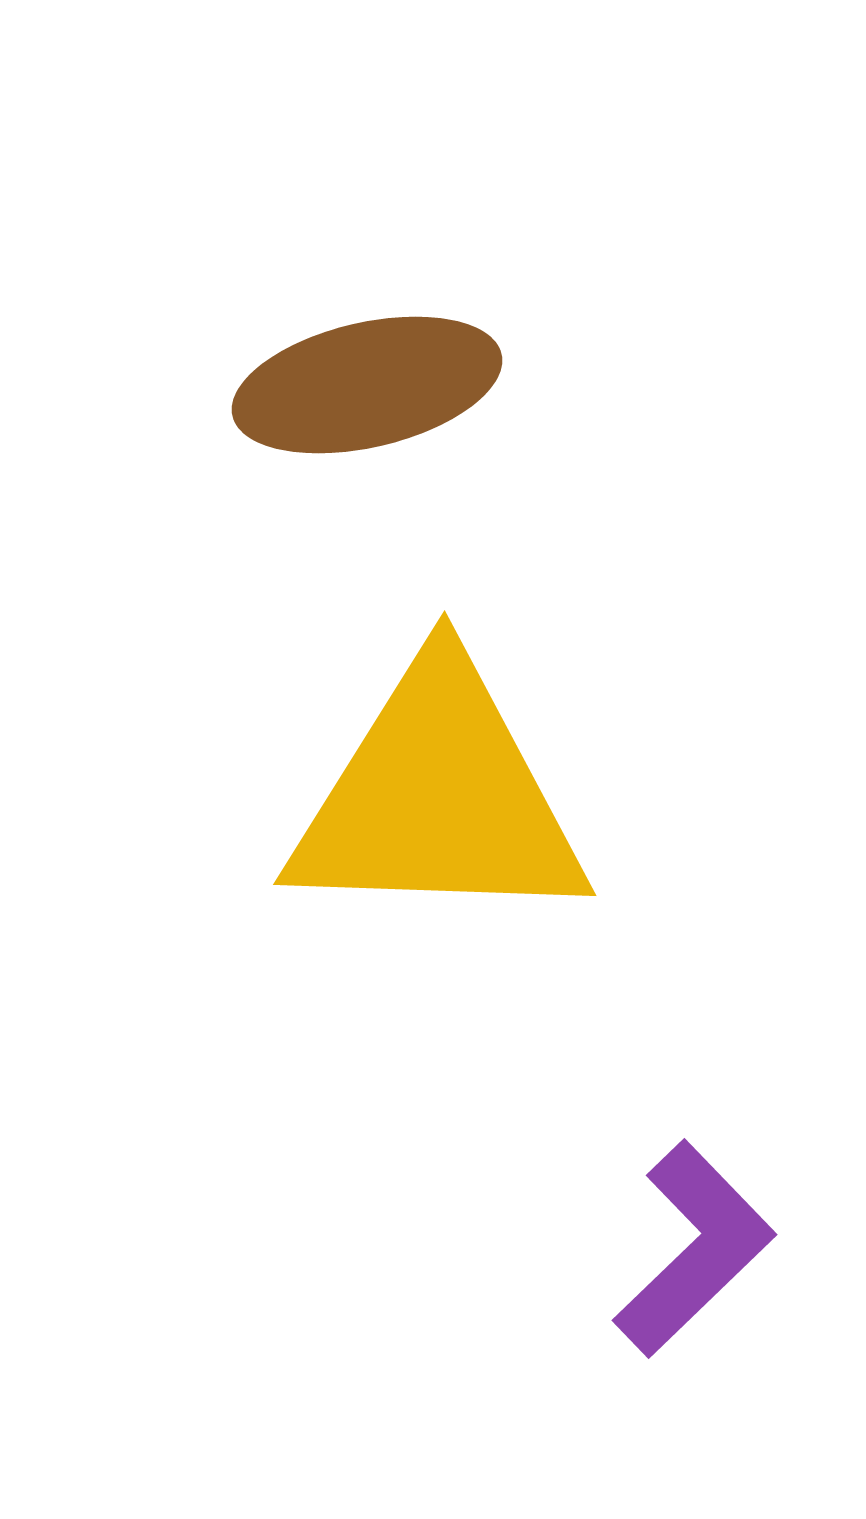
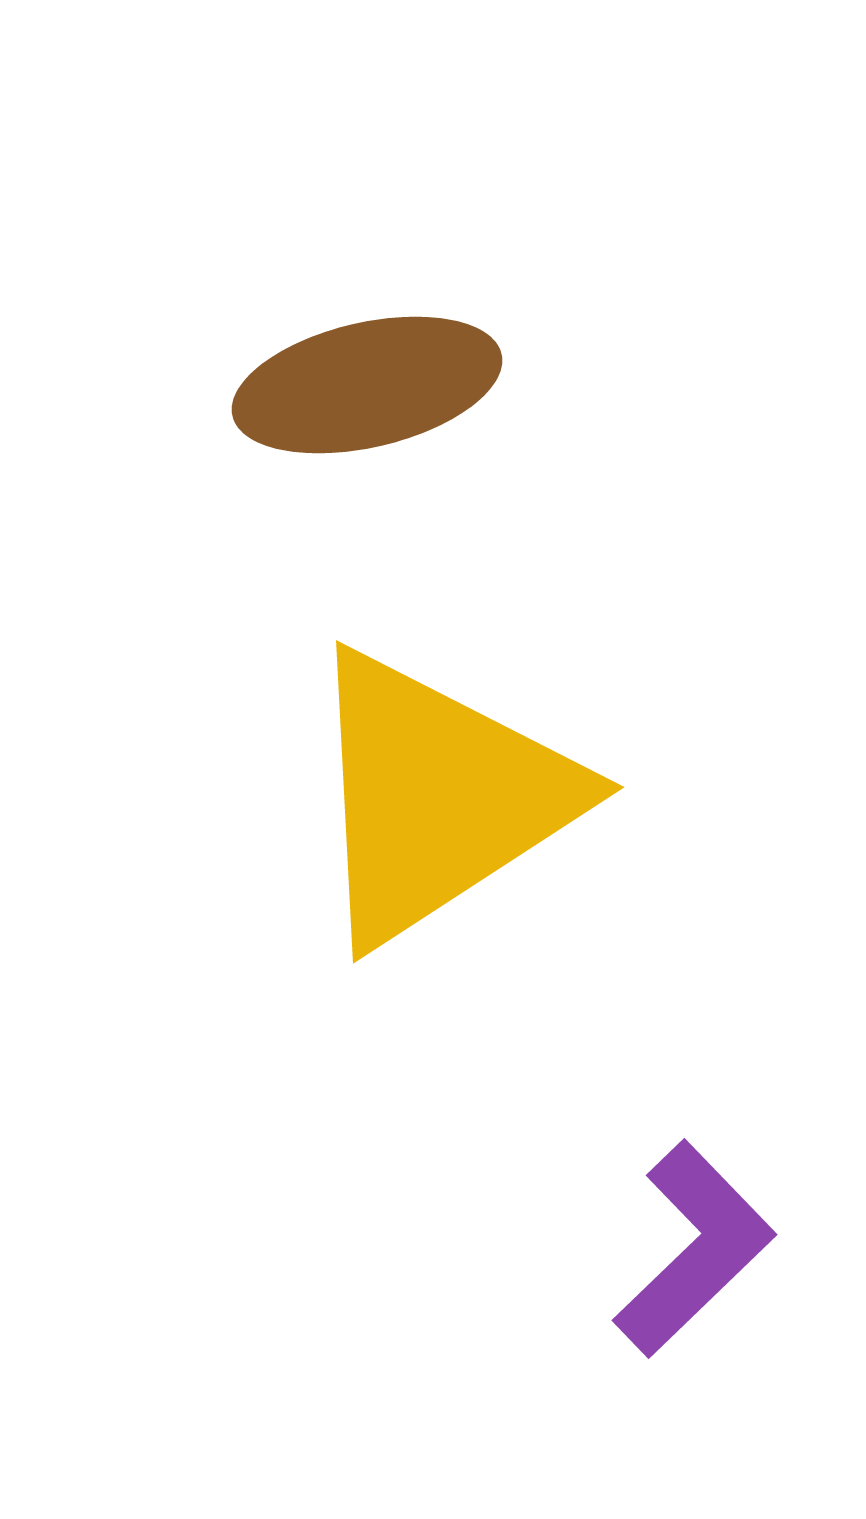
yellow triangle: rotated 35 degrees counterclockwise
